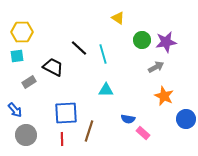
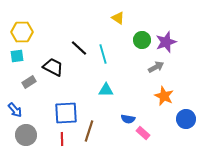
purple star: rotated 10 degrees counterclockwise
